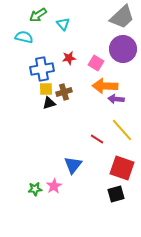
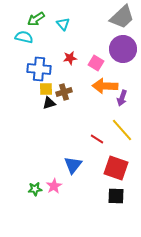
green arrow: moved 2 px left, 4 px down
red star: moved 1 px right
blue cross: moved 3 px left; rotated 15 degrees clockwise
purple arrow: moved 6 px right, 1 px up; rotated 77 degrees counterclockwise
red square: moved 6 px left
black square: moved 2 px down; rotated 18 degrees clockwise
